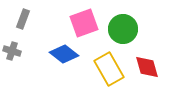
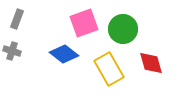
gray rectangle: moved 6 px left
red diamond: moved 4 px right, 4 px up
